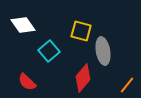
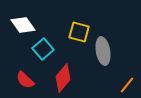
yellow square: moved 2 px left, 1 px down
cyan square: moved 6 px left, 2 px up
red diamond: moved 20 px left
red semicircle: moved 2 px left, 2 px up
